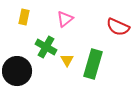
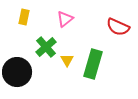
green cross: rotated 20 degrees clockwise
black circle: moved 1 px down
